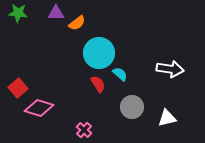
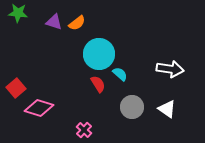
purple triangle: moved 2 px left, 9 px down; rotated 18 degrees clockwise
cyan circle: moved 1 px down
red square: moved 2 px left
white triangle: moved 9 px up; rotated 48 degrees clockwise
